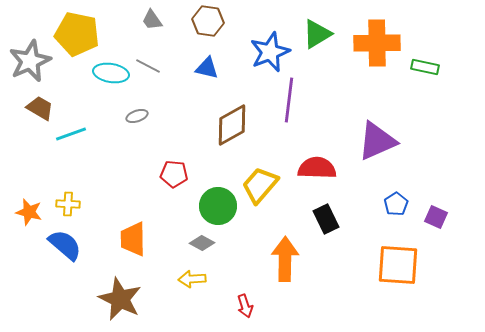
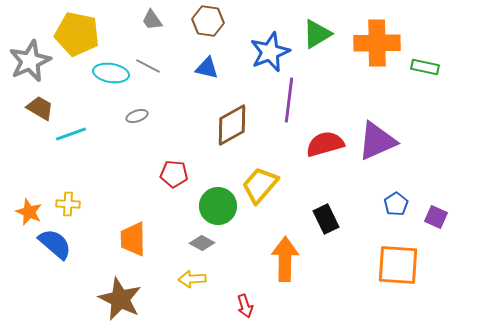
red semicircle: moved 8 px right, 24 px up; rotated 18 degrees counterclockwise
orange star: rotated 8 degrees clockwise
blue semicircle: moved 10 px left, 1 px up
